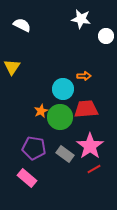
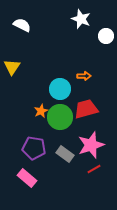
white star: rotated 12 degrees clockwise
cyan circle: moved 3 px left
red trapezoid: rotated 10 degrees counterclockwise
pink star: moved 1 px right, 1 px up; rotated 16 degrees clockwise
